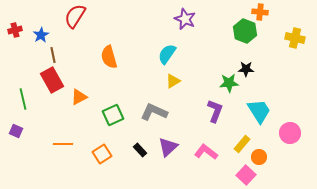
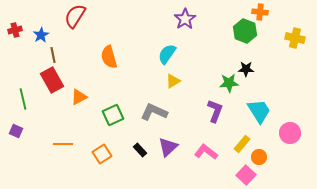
purple star: rotated 15 degrees clockwise
